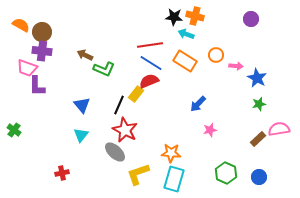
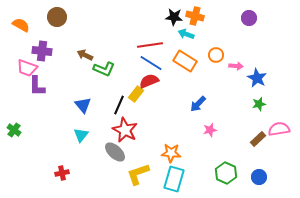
purple circle: moved 2 px left, 1 px up
brown circle: moved 15 px right, 15 px up
blue triangle: moved 1 px right
